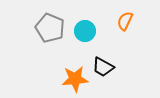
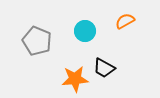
orange semicircle: rotated 36 degrees clockwise
gray pentagon: moved 13 px left, 13 px down
black trapezoid: moved 1 px right, 1 px down
